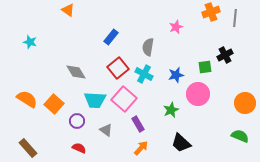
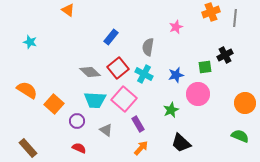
gray diamond: moved 14 px right; rotated 15 degrees counterclockwise
orange semicircle: moved 9 px up
